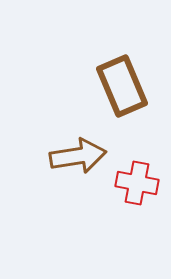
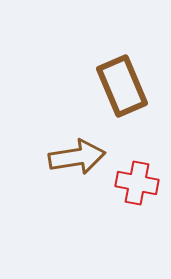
brown arrow: moved 1 px left, 1 px down
